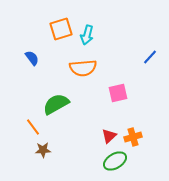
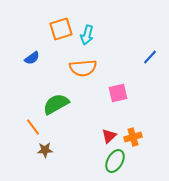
blue semicircle: rotated 91 degrees clockwise
brown star: moved 2 px right
green ellipse: rotated 30 degrees counterclockwise
